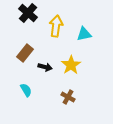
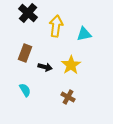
brown rectangle: rotated 18 degrees counterclockwise
cyan semicircle: moved 1 px left
